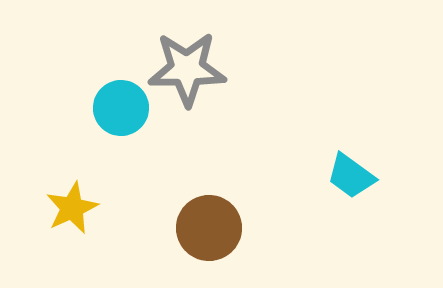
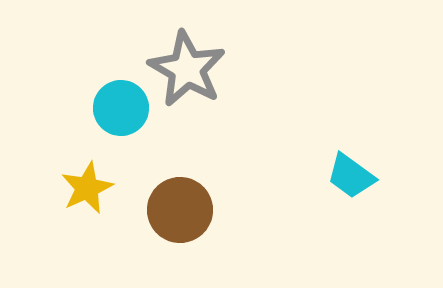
gray star: rotated 30 degrees clockwise
yellow star: moved 15 px right, 20 px up
brown circle: moved 29 px left, 18 px up
